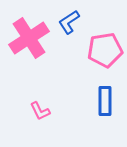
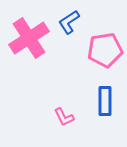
pink L-shape: moved 24 px right, 6 px down
